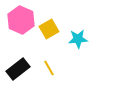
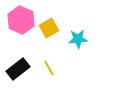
yellow square: moved 1 px up
